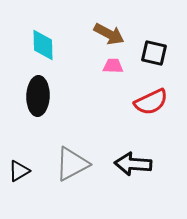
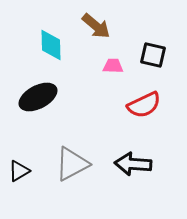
brown arrow: moved 13 px left, 8 px up; rotated 12 degrees clockwise
cyan diamond: moved 8 px right
black square: moved 1 px left, 2 px down
black ellipse: moved 1 px down; rotated 60 degrees clockwise
red semicircle: moved 7 px left, 3 px down
